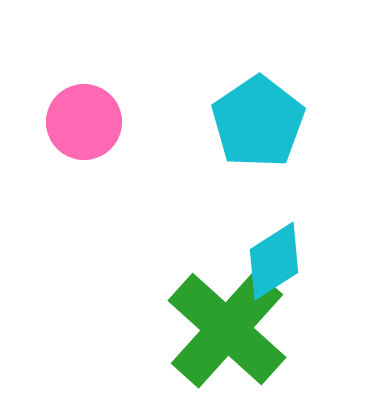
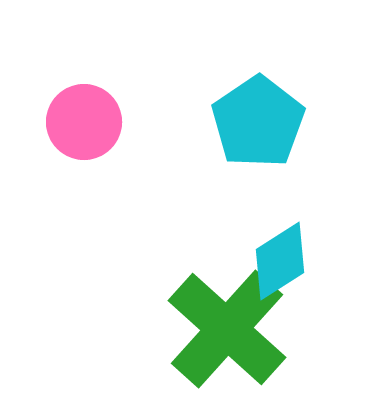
cyan diamond: moved 6 px right
